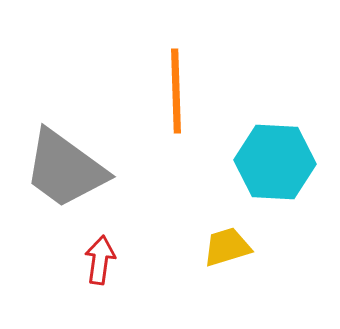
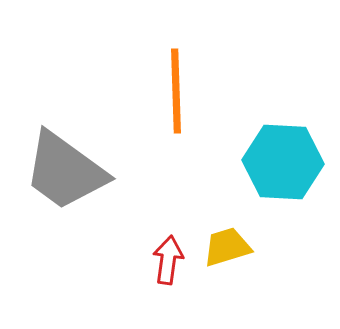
cyan hexagon: moved 8 px right
gray trapezoid: moved 2 px down
red arrow: moved 68 px right
